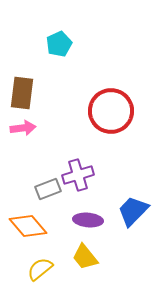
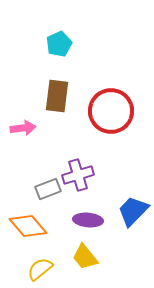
brown rectangle: moved 35 px right, 3 px down
